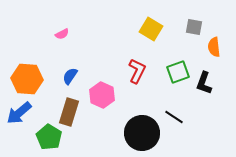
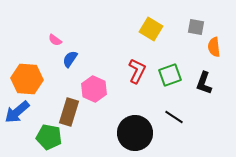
gray square: moved 2 px right
pink semicircle: moved 7 px left, 6 px down; rotated 64 degrees clockwise
green square: moved 8 px left, 3 px down
blue semicircle: moved 17 px up
pink hexagon: moved 8 px left, 6 px up
blue arrow: moved 2 px left, 1 px up
black circle: moved 7 px left
green pentagon: rotated 20 degrees counterclockwise
